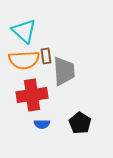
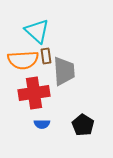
cyan triangle: moved 13 px right
orange semicircle: moved 1 px left
red cross: moved 2 px right, 2 px up
black pentagon: moved 3 px right, 2 px down
